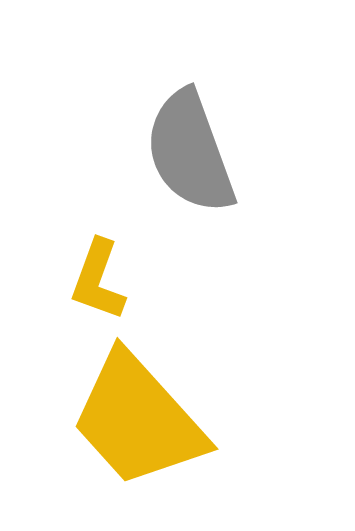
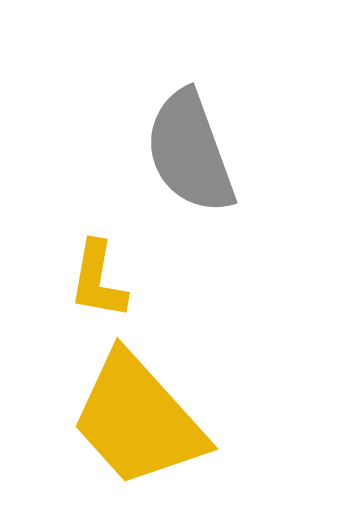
yellow L-shape: rotated 10 degrees counterclockwise
